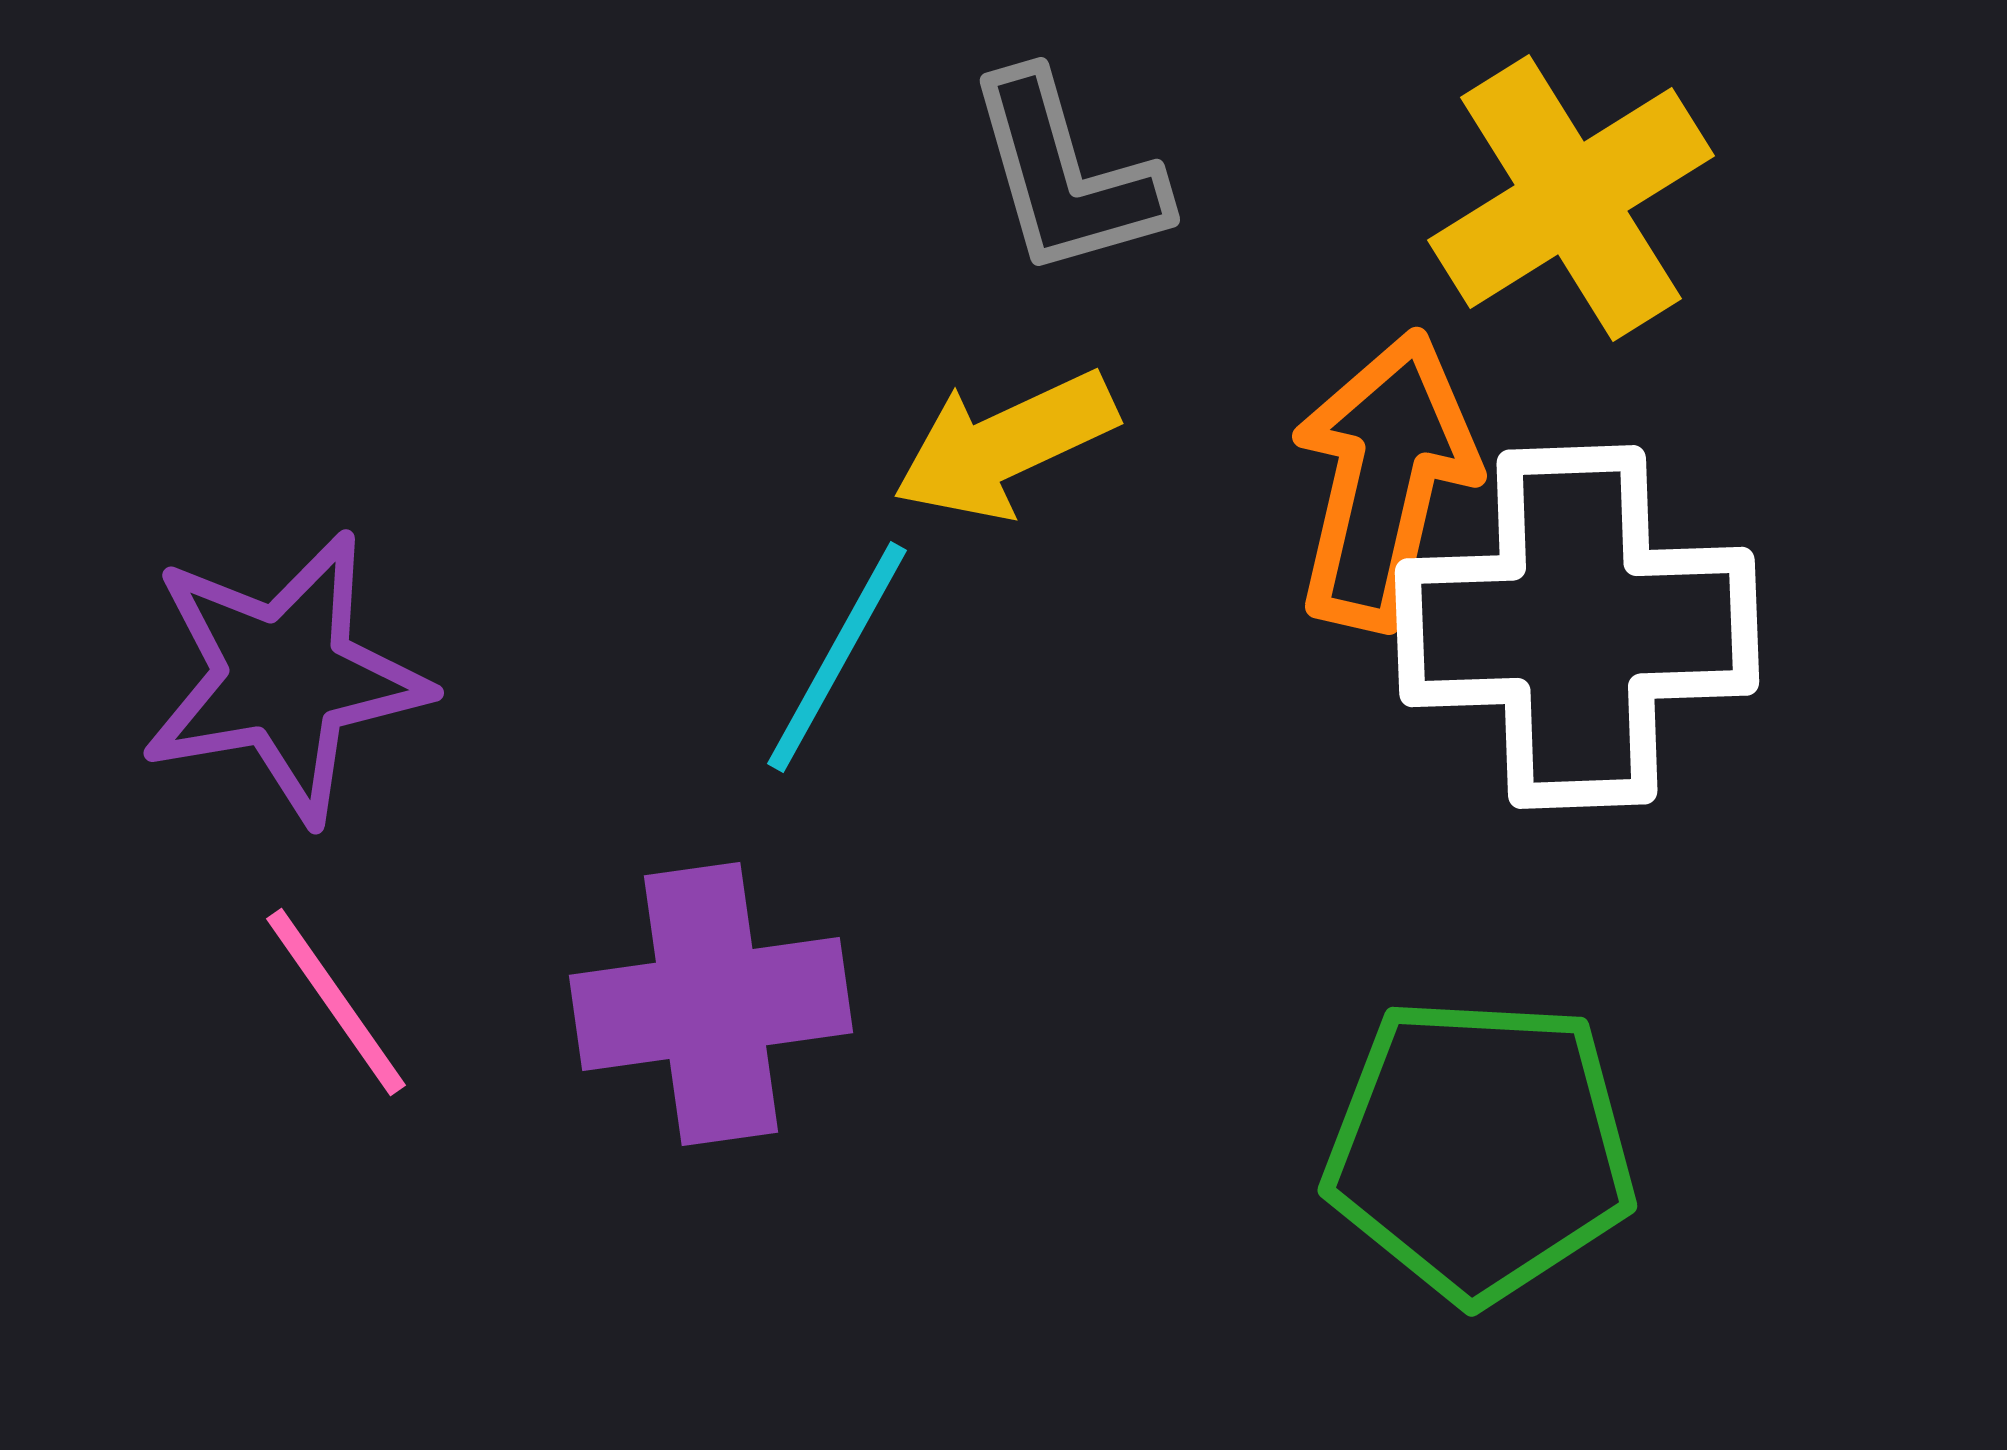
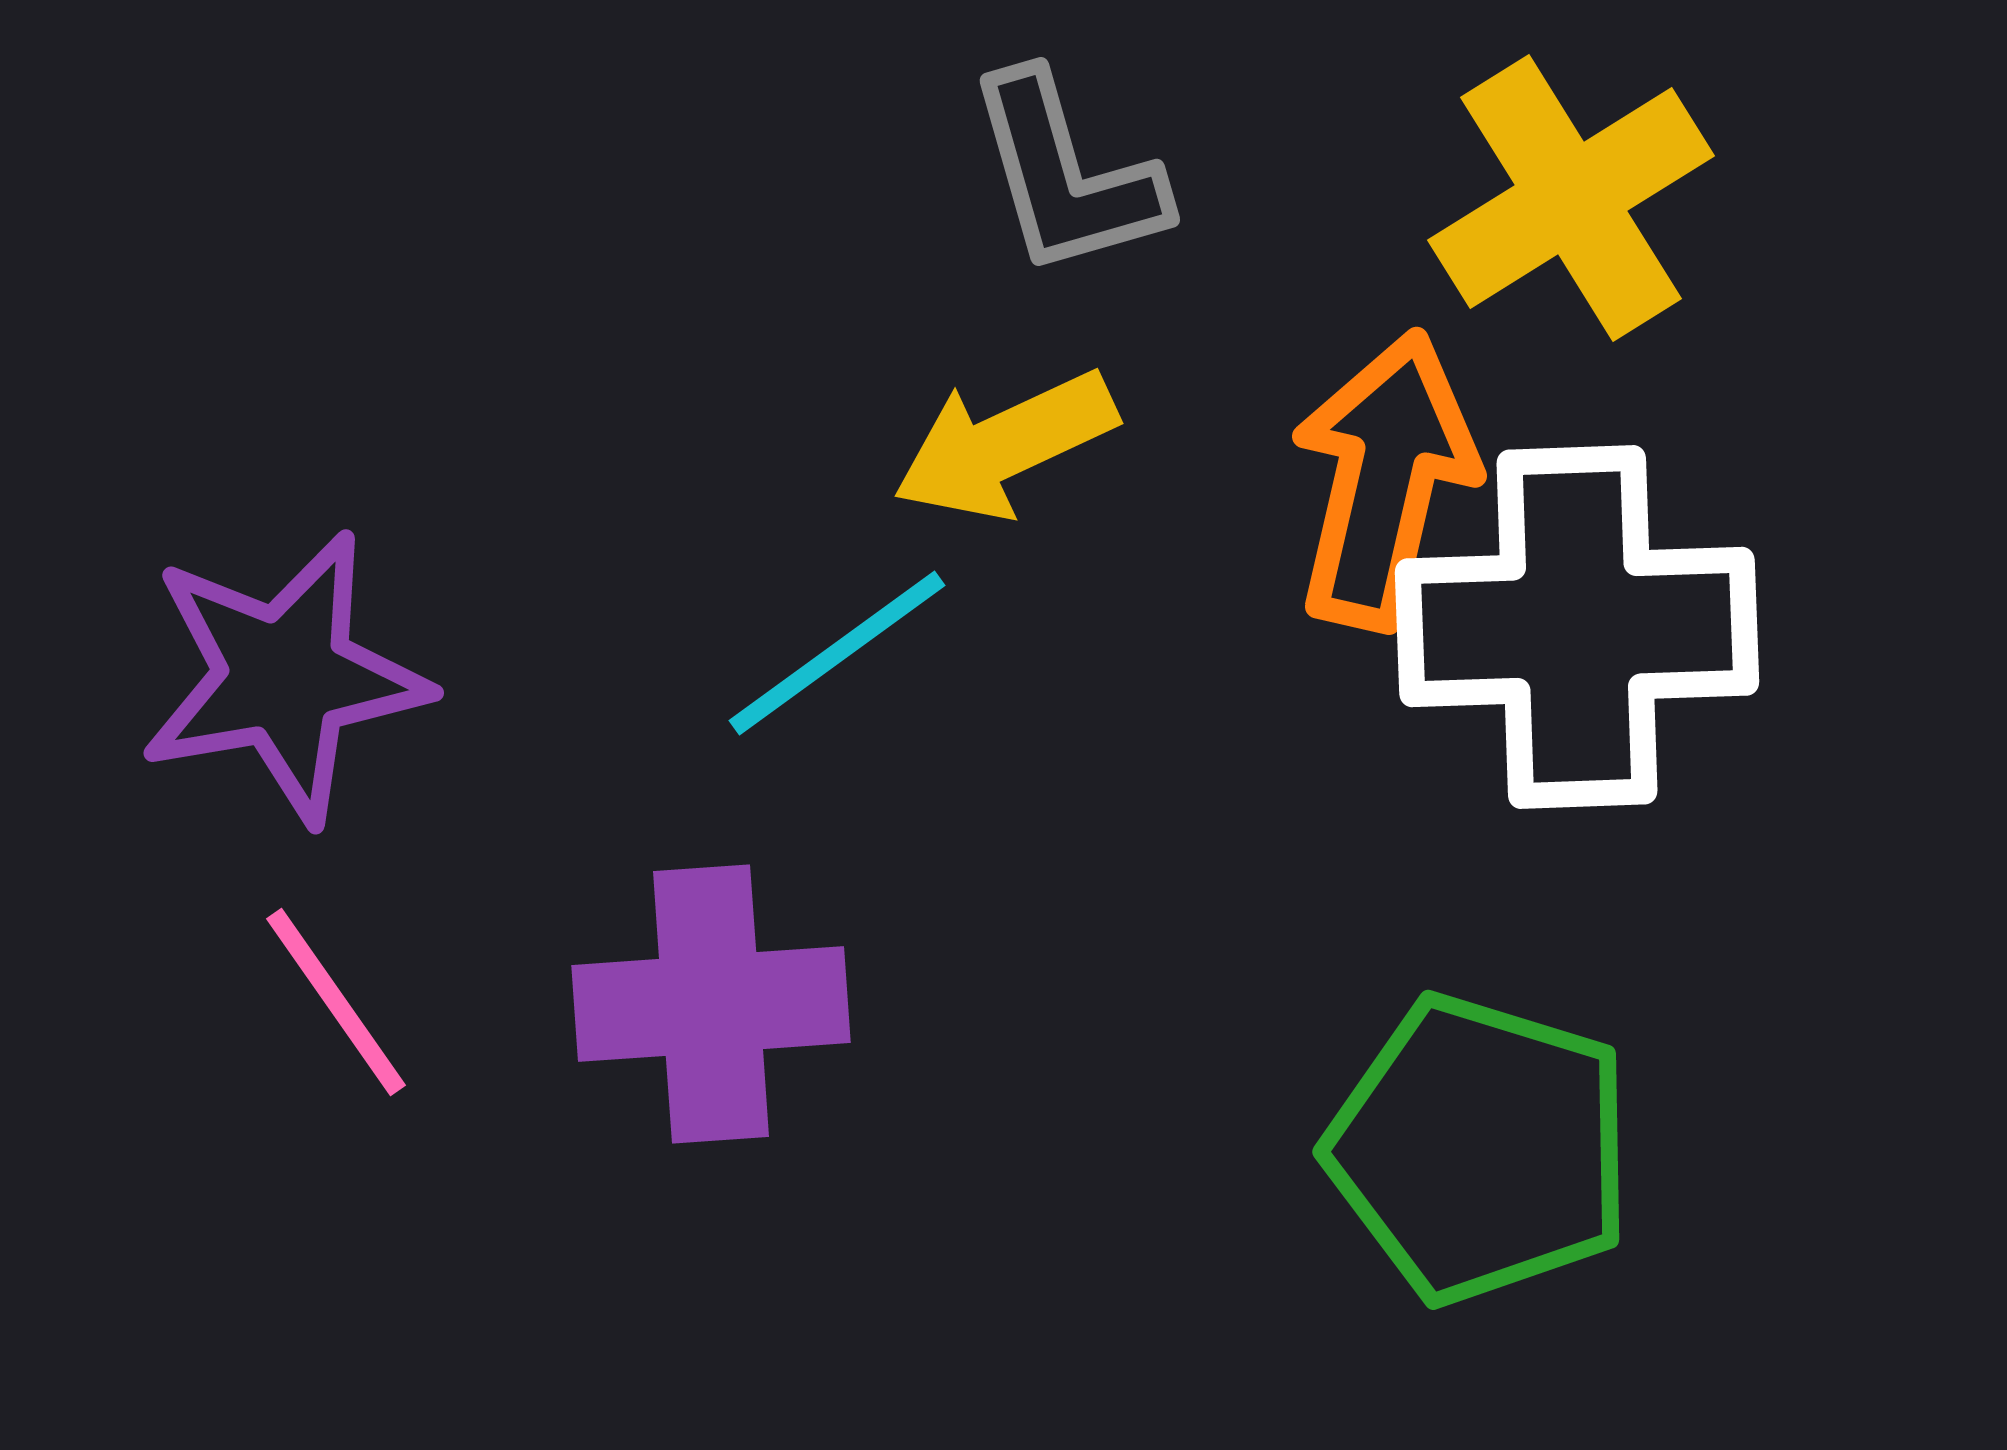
cyan line: moved 4 px up; rotated 25 degrees clockwise
purple cross: rotated 4 degrees clockwise
green pentagon: rotated 14 degrees clockwise
